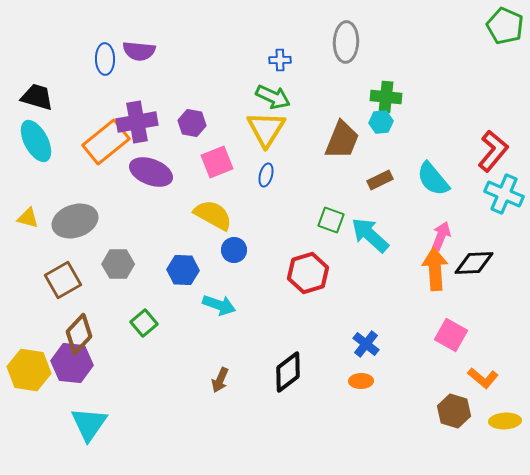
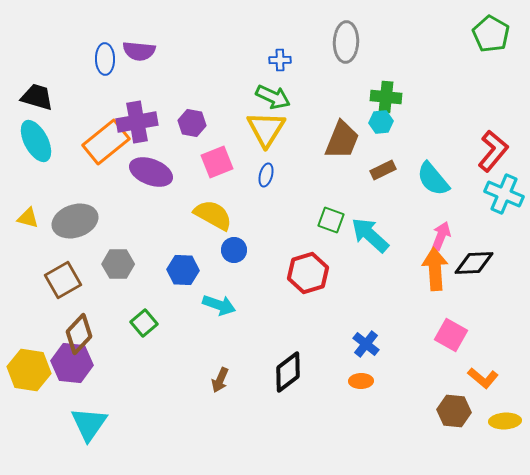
green pentagon at (505, 26): moved 14 px left, 8 px down; rotated 6 degrees clockwise
brown rectangle at (380, 180): moved 3 px right, 10 px up
brown hexagon at (454, 411): rotated 12 degrees counterclockwise
